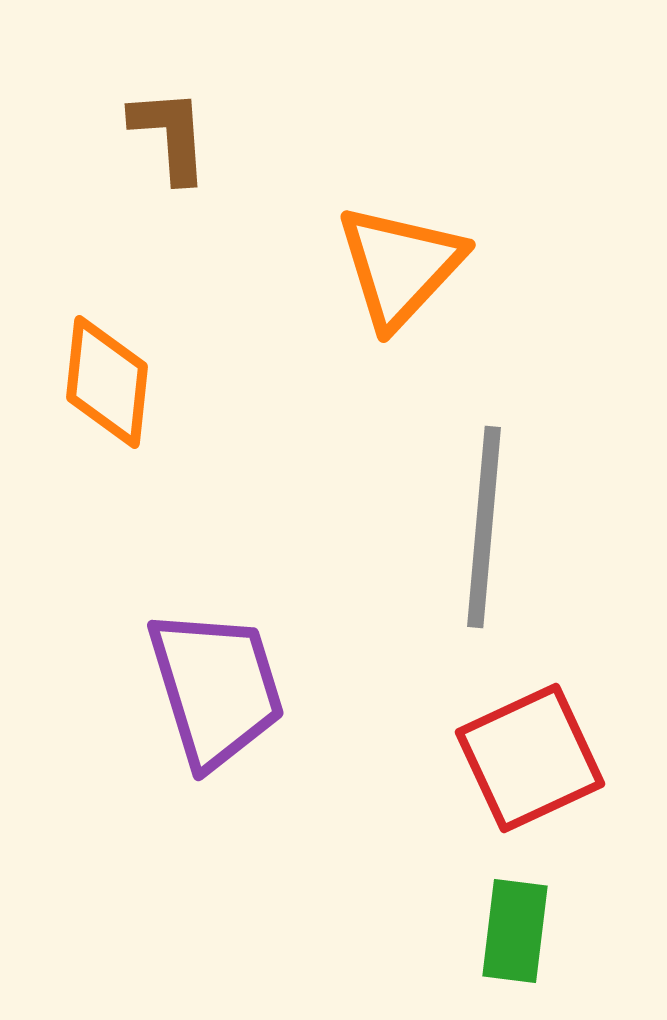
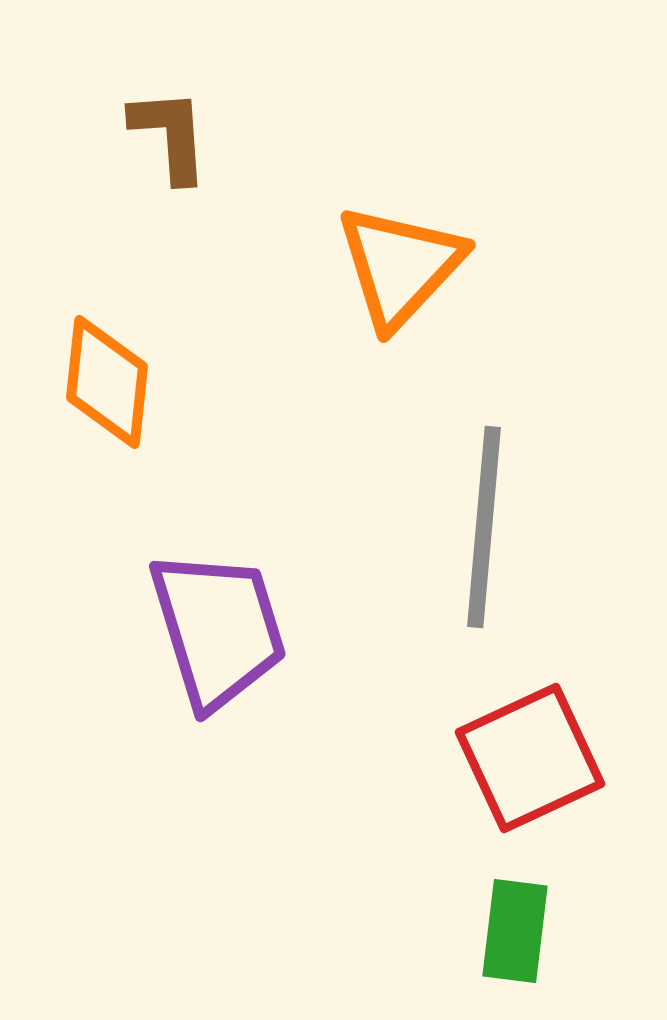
purple trapezoid: moved 2 px right, 59 px up
